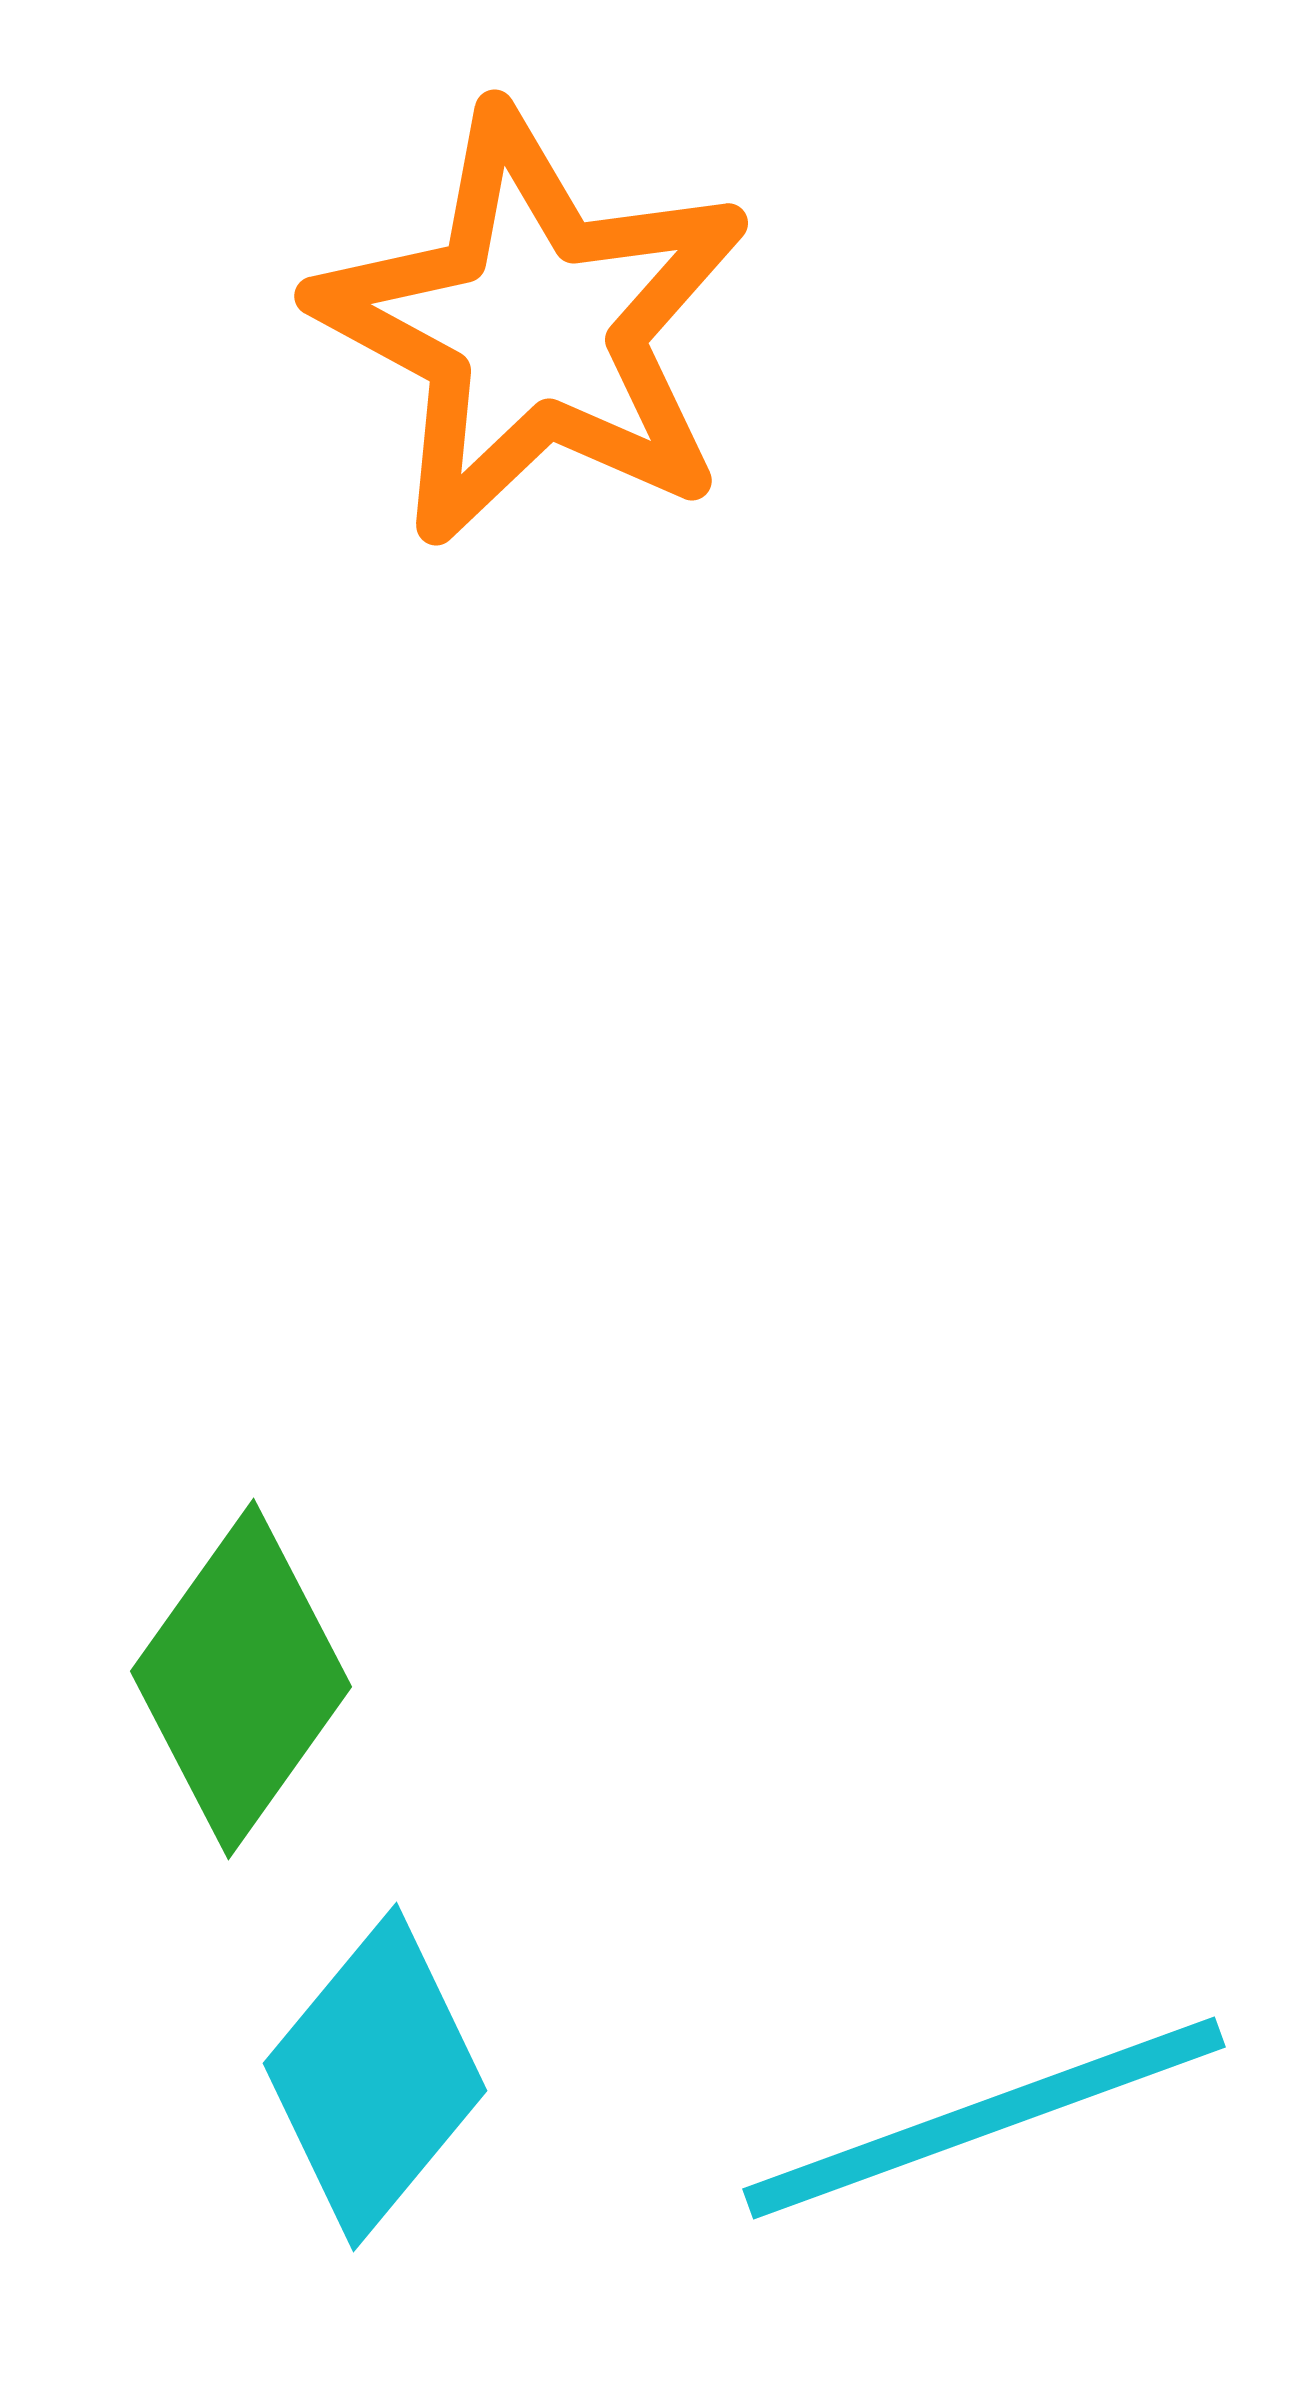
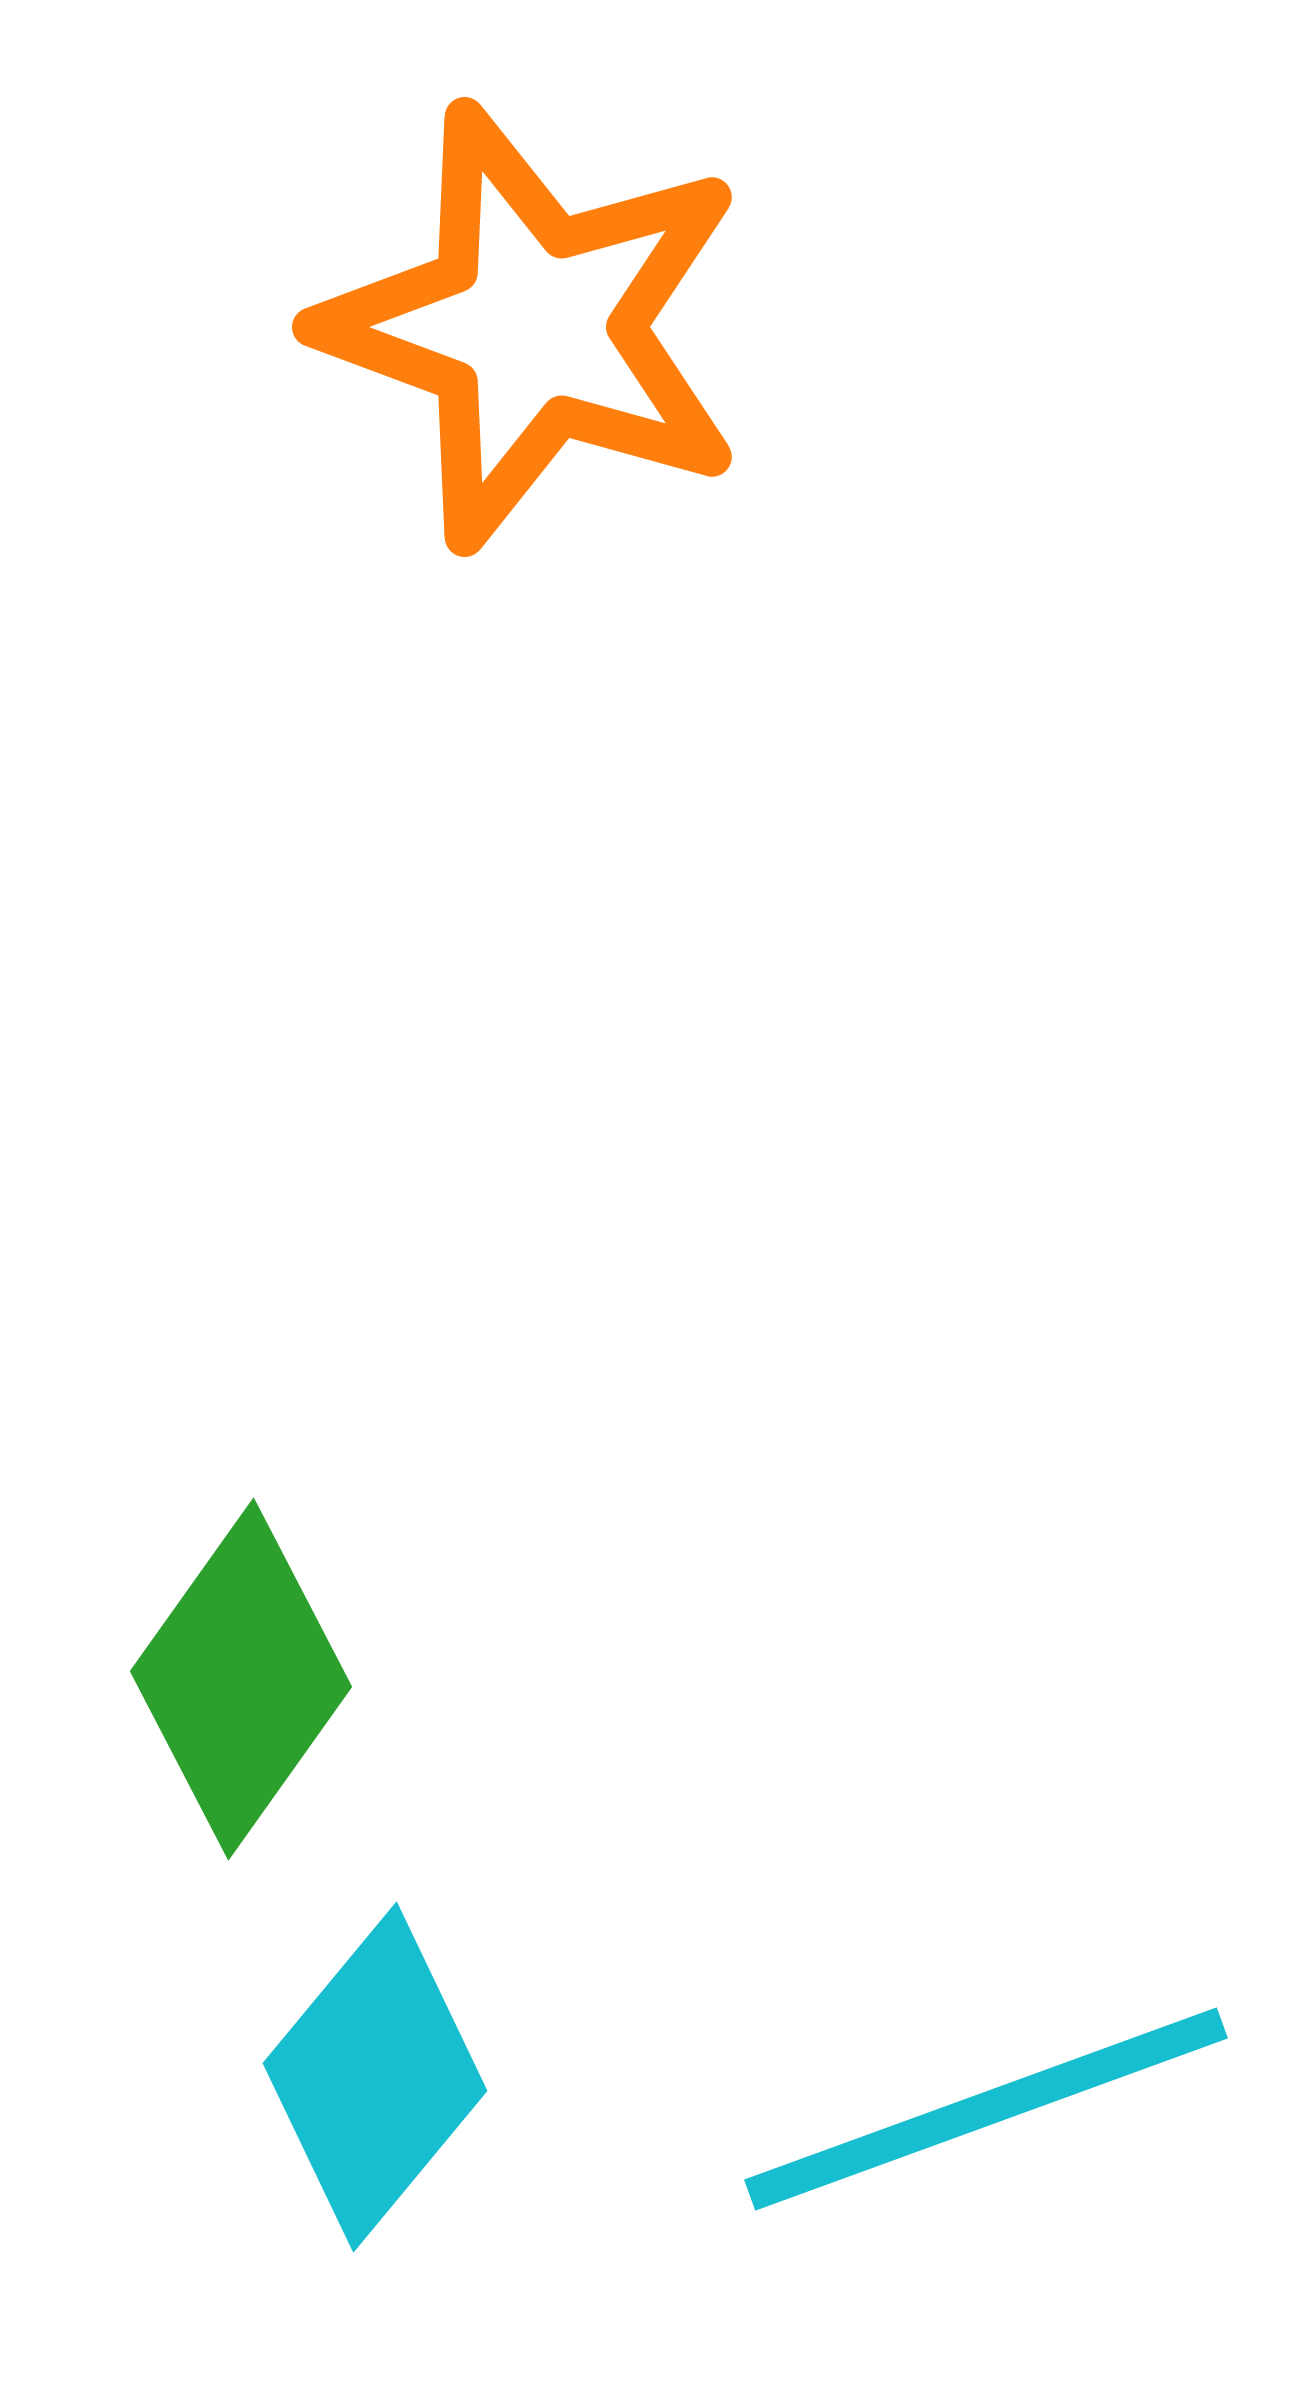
orange star: rotated 8 degrees counterclockwise
cyan line: moved 2 px right, 9 px up
